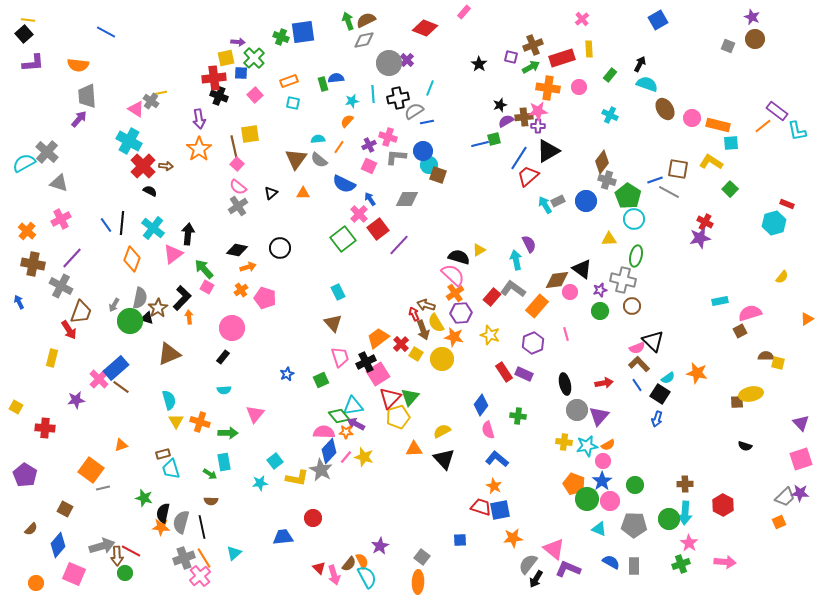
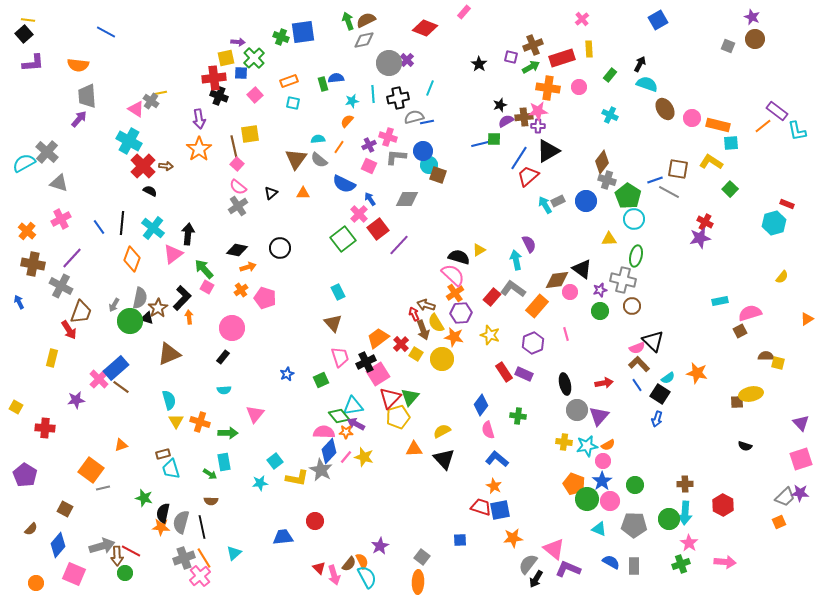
gray semicircle at (414, 111): moved 6 px down; rotated 18 degrees clockwise
green square at (494, 139): rotated 16 degrees clockwise
blue line at (106, 225): moved 7 px left, 2 px down
red circle at (313, 518): moved 2 px right, 3 px down
